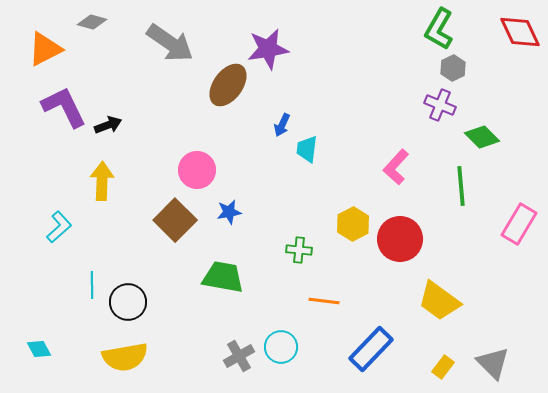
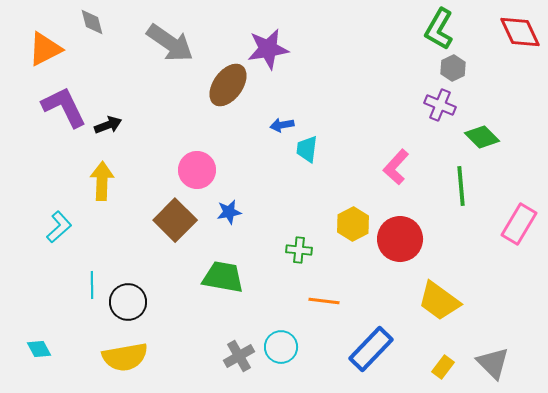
gray diamond: rotated 60 degrees clockwise
blue arrow: rotated 55 degrees clockwise
